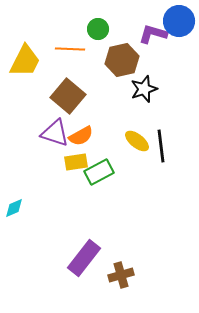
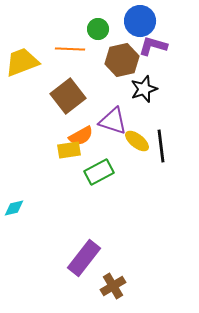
blue circle: moved 39 px left
purple L-shape: moved 12 px down
yellow trapezoid: moved 3 px left, 1 px down; rotated 138 degrees counterclockwise
brown square: rotated 12 degrees clockwise
purple triangle: moved 58 px right, 12 px up
yellow rectangle: moved 7 px left, 12 px up
cyan diamond: rotated 10 degrees clockwise
brown cross: moved 8 px left, 11 px down; rotated 15 degrees counterclockwise
